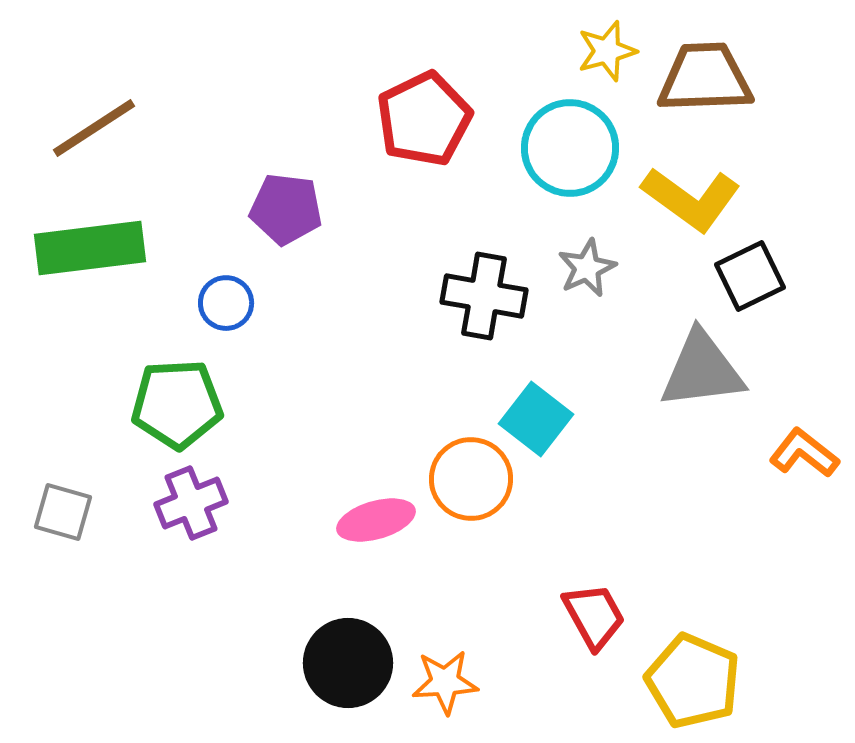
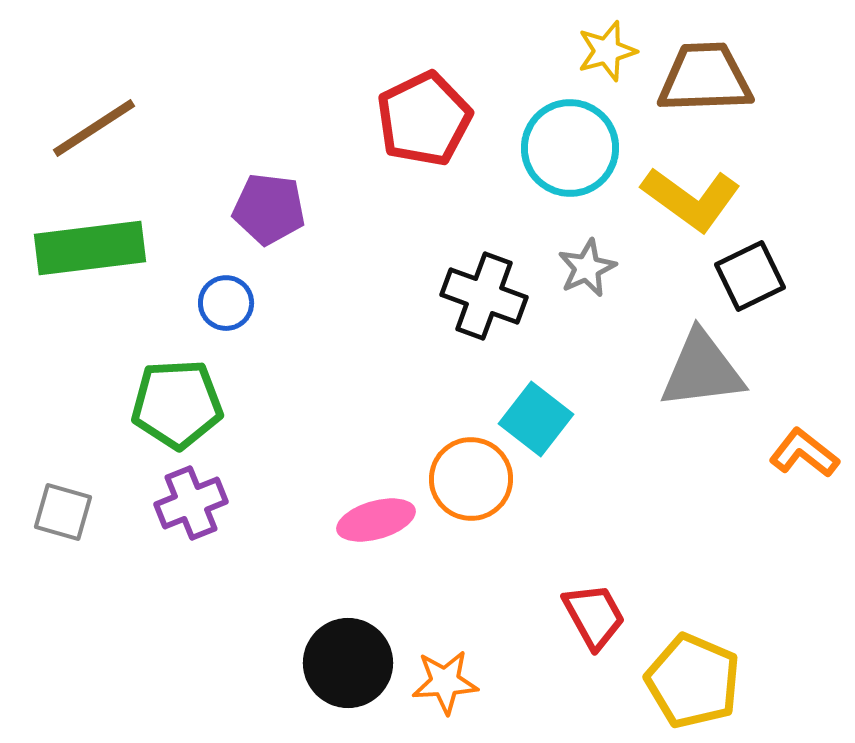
purple pentagon: moved 17 px left
black cross: rotated 10 degrees clockwise
